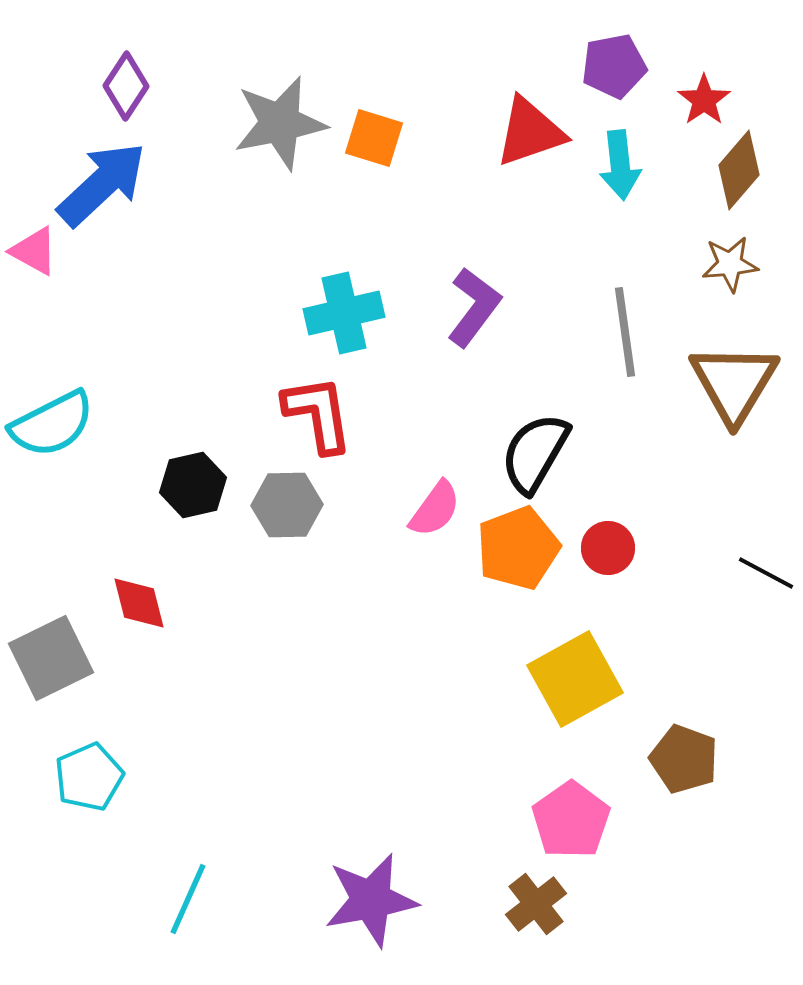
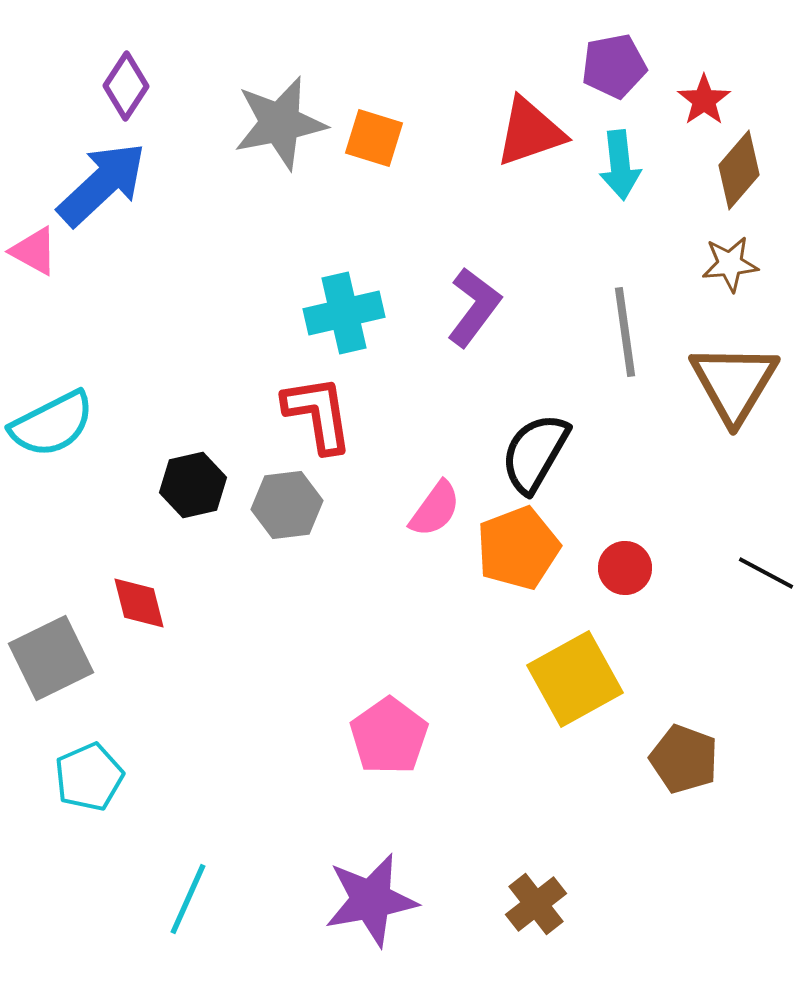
gray hexagon: rotated 6 degrees counterclockwise
red circle: moved 17 px right, 20 px down
pink pentagon: moved 182 px left, 84 px up
